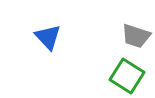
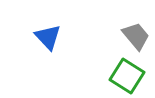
gray trapezoid: rotated 148 degrees counterclockwise
